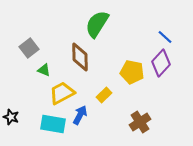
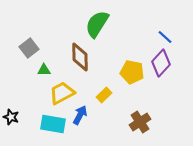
green triangle: rotated 24 degrees counterclockwise
